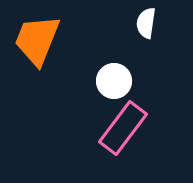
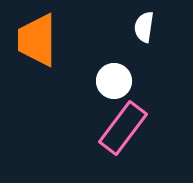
white semicircle: moved 2 px left, 4 px down
orange trapezoid: rotated 22 degrees counterclockwise
